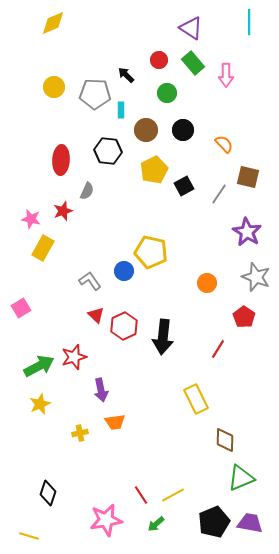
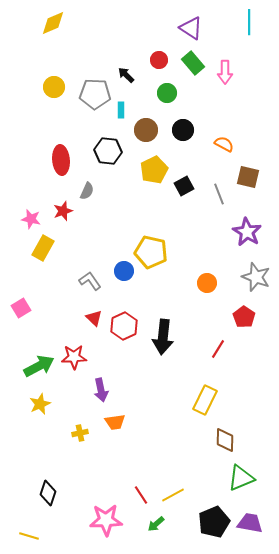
pink arrow at (226, 75): moved 1 px left, 3 px up
orange semicircle at (224, 144): rotated 18 degrees counterclockwise
red ellipse at (61, 160): rotated 8 degrees counterclockwise
gray line at (219, 194): rotated 55 degrees counterclockwise
red triangle at (96, 315): moved 2 px left, 3 px down
red star at (74, 357): rotated 15 degrees clockwise
yellow rectangle at (196, 399): moved 9 px right, 1 px down; rotated 52 degrees clockwise
pink star at (106, 520): rotated 8 degrees clockwise
